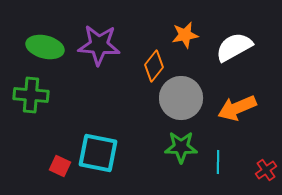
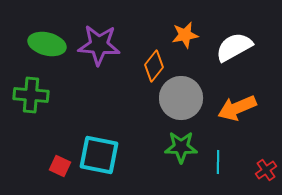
green ellipse: moved 2 px right, 3 px up
cyan square: moved 1 px right, 2 px down
